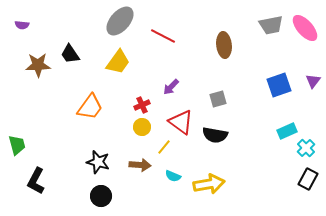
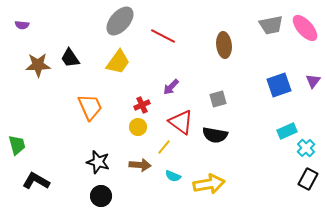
black trapezoid: moved 4 px down
orange trapezoid: rotated 60 degrees counterclockwise
yellow circle: moved 4 px left
black L-shape: rotated 92 degrees clockwise
